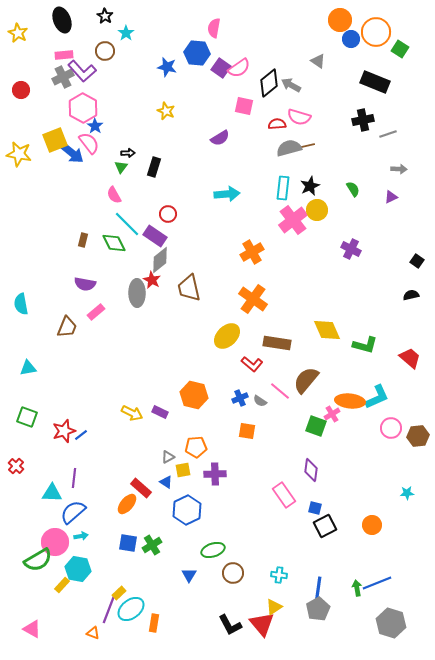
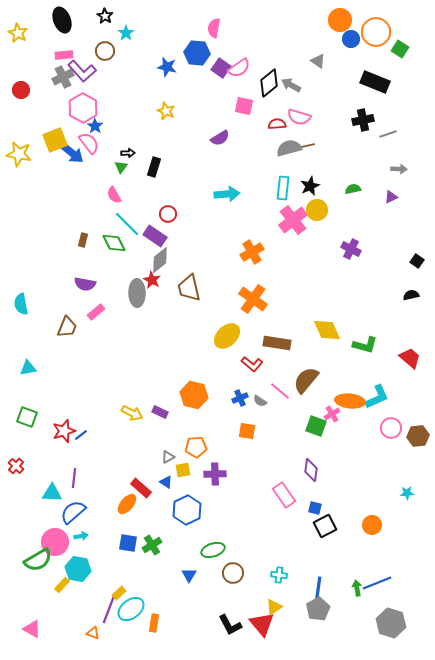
green semicircle at (353, 189): rotated 70 degrees counterclockwise
